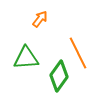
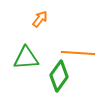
orange line: rotated 60 degrees counterclockwise
